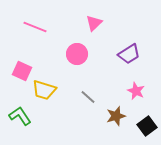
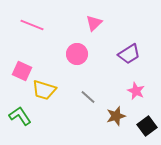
pink line: moved 3 px left, 2 px up
